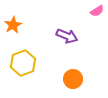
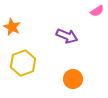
orange star: moved 1 px left, 2 px down; rotated 18 degrees counterclockwise
